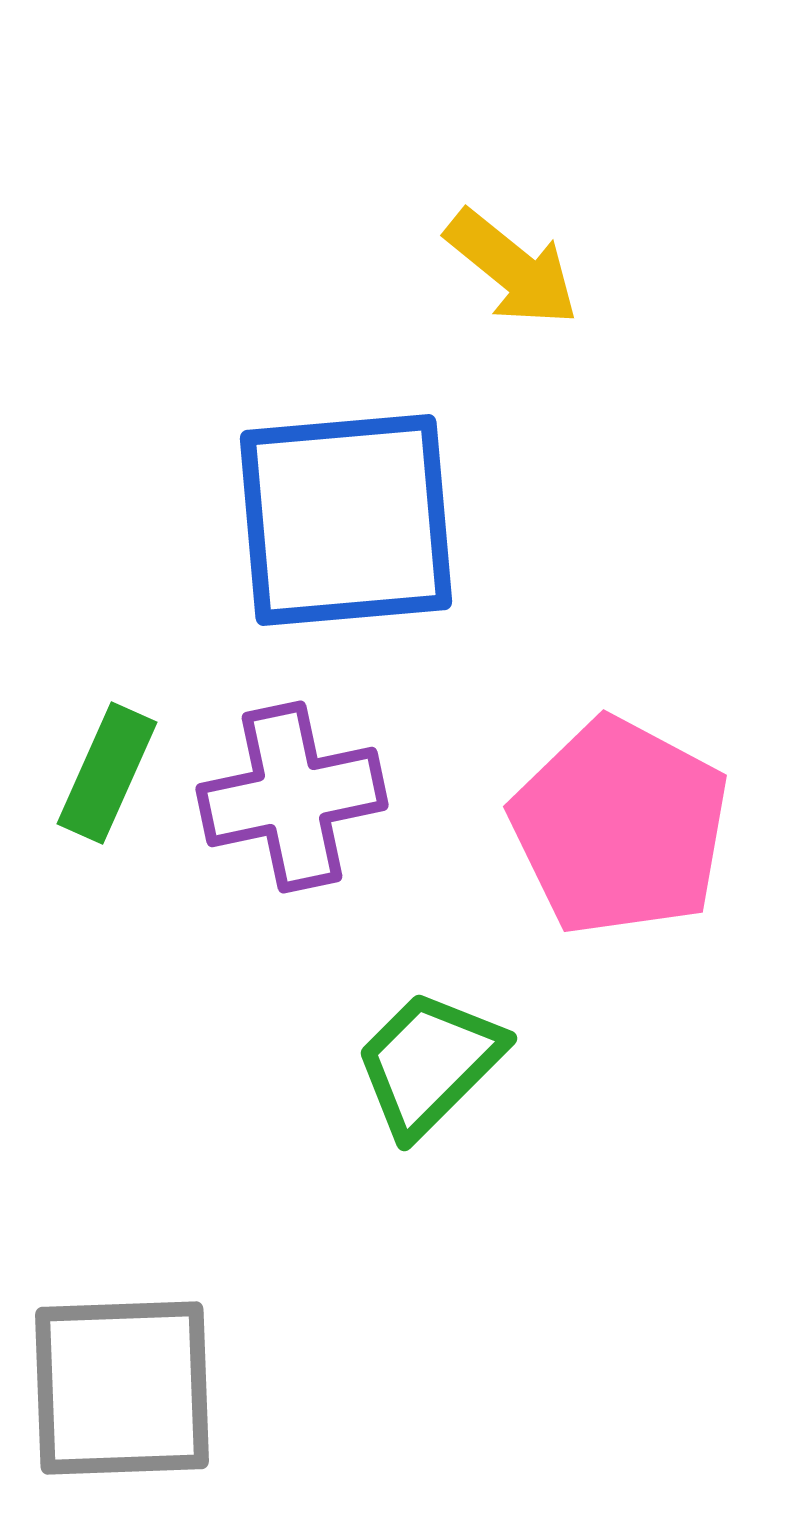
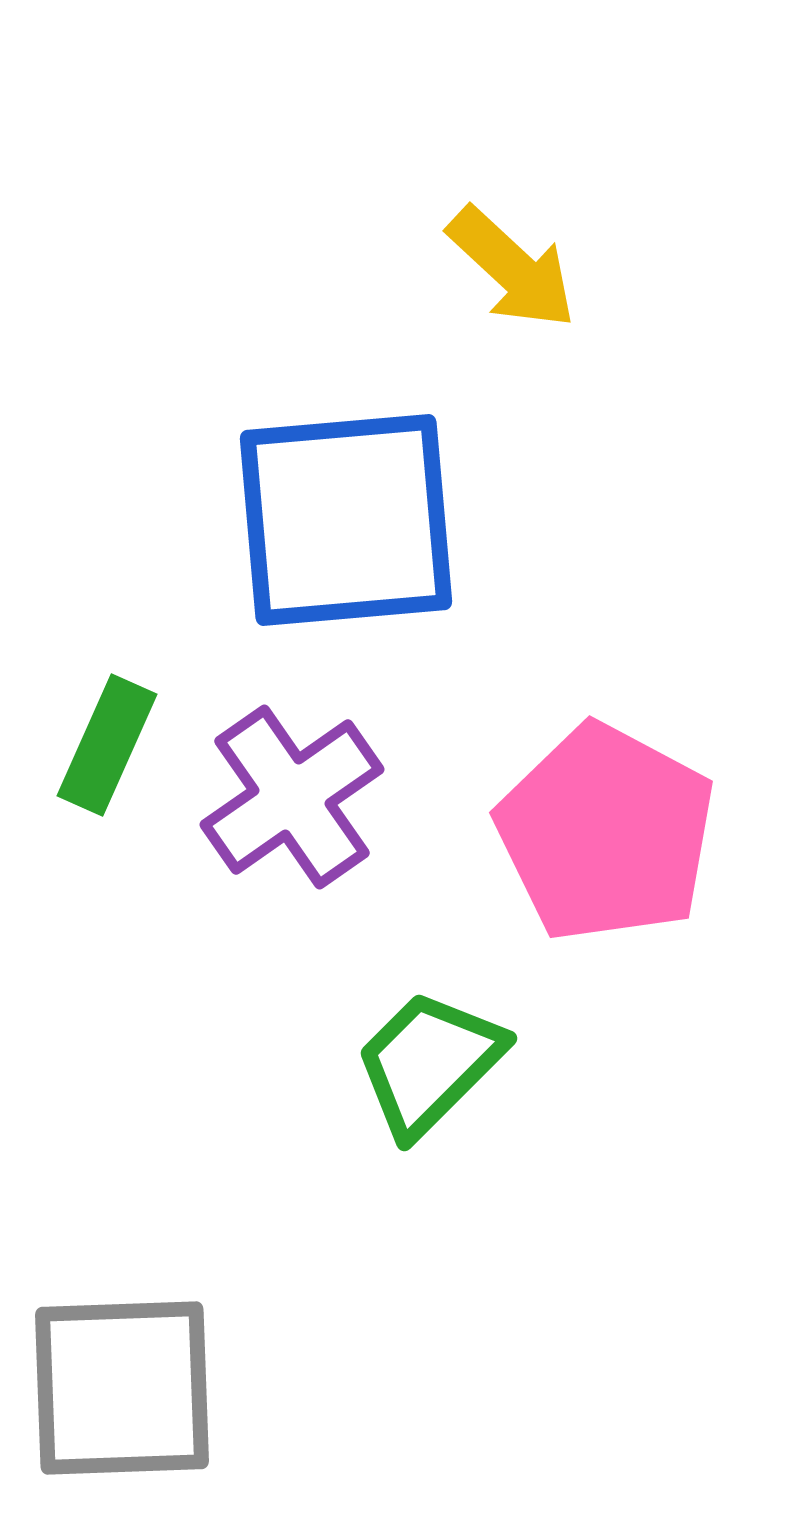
yellow arrow: rotated 4 degrees clockwise
green rectangle: moved 28 px up
purple cross: rotated 23 degrees counterclockwise
pink pentagon: moved 14 px left, 6 px down
